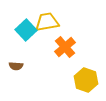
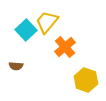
yellow trapezoid: rotated 40 degrees counterclockwise
